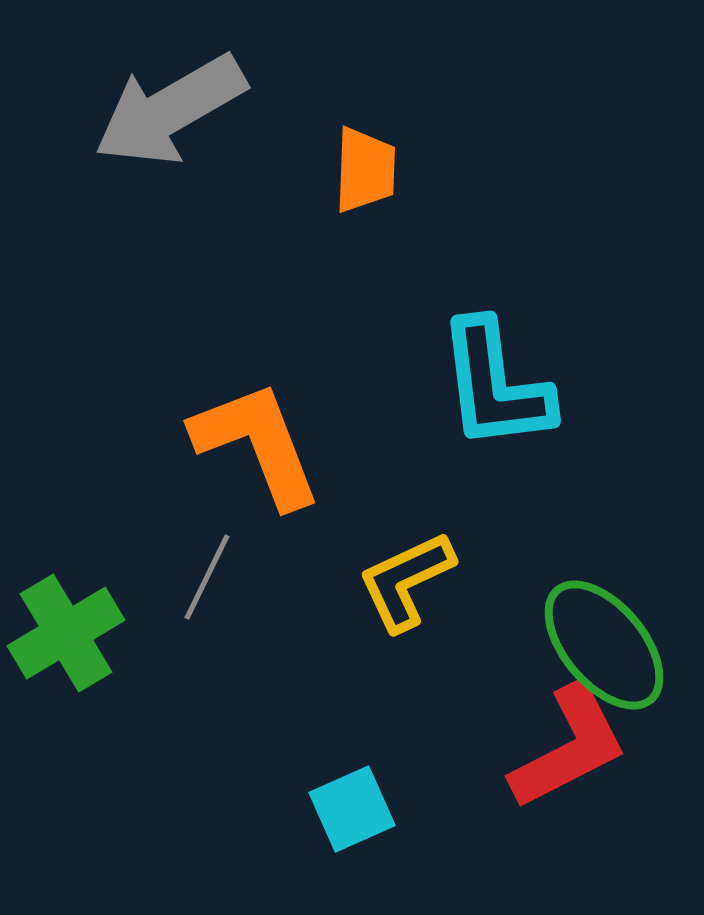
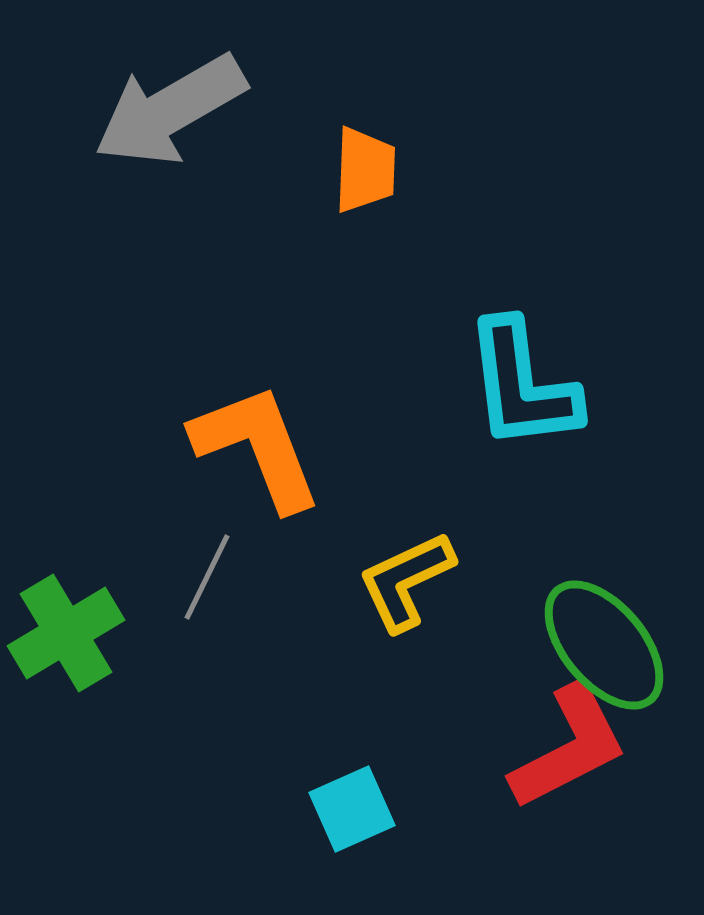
cyan L-shape: moved 27 px right
orange L-shape: moved 3 px down
